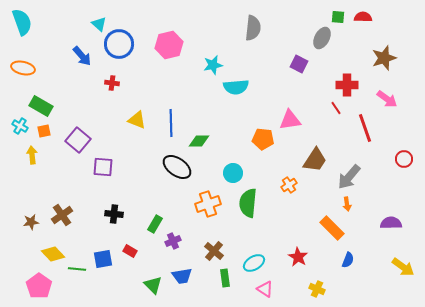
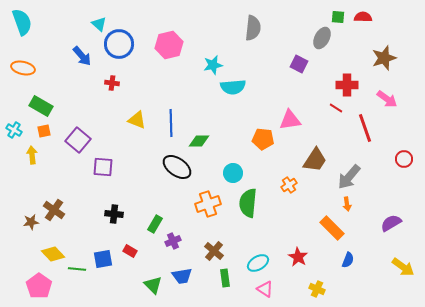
cyan semicircle at (236, 87): moved 3 px left
red line at (336, 108): rotated 24 degrees counterclockwise
cyan cross at (20, 126): moved 6 px left, 4 px down
brown cross at (62, 215): moved 8 px left, 5 px up; rotated 20 degrees counterclockwise
purple semicircle at (391, 223): rotated 30 degrees counterclockwise
cyan ellipse at (254, 263): moved 4 px right
